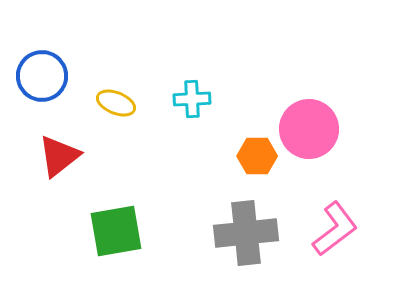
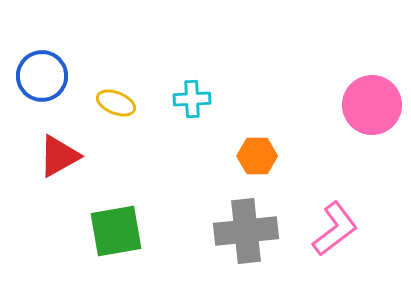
pink circle: moved 63 px right, 24 px up
red triangle: rotated 9 degrees clockwise
gray cross: moved 2 px up
